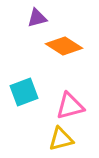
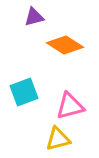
purple triangle: moved 3 px left, 1 px up
orange diamond: moved 1 px right, 1 px up
yellow triangle: moved 3 px left
